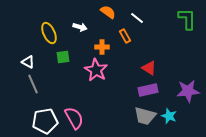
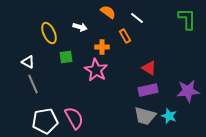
green square: moved 3 px right
